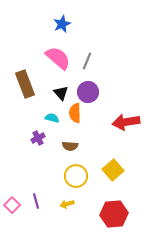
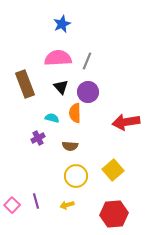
pink semicircle: rotated 44 degrees counterclockwise
black triangle: moved 6 px up
yellow arrow: moved 1 px down
